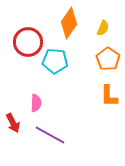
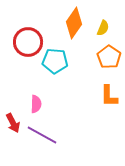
orange diamond: moved 5 px right
orange pentagon: moved 1 px right, 2 px up
pink semicircle: moved 1 px down
purple line: moved 8 px left
